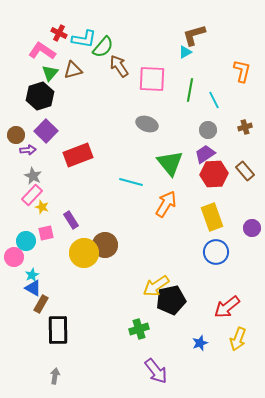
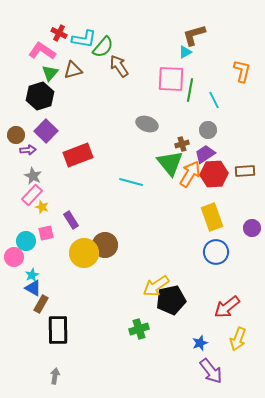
pink square at (152, 79): moved 19 px right
brown cross at (245, 127): moved 63 px left, 17 px down
brown rectangle at (245, 171): rotated 54 degrees counterclockwise
orange arrow at (166, 204): moved 24 px right, 30 px up
purple arrow at (156, 371): moved 55 px right
